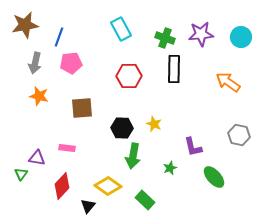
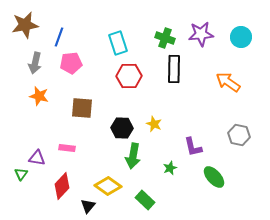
cyan rectangle: moved 3 px left, 14 px down; rotated 10 degrees clockwise
brown square: rotated 10 degrees clockwise
